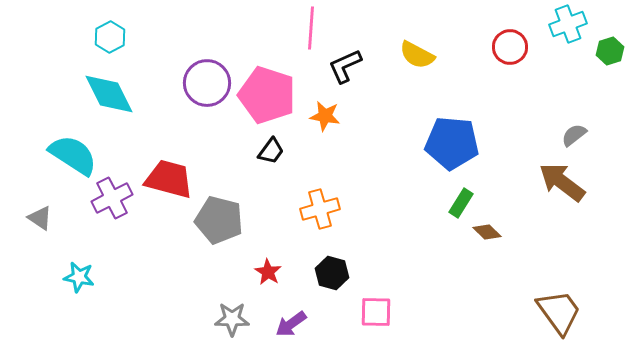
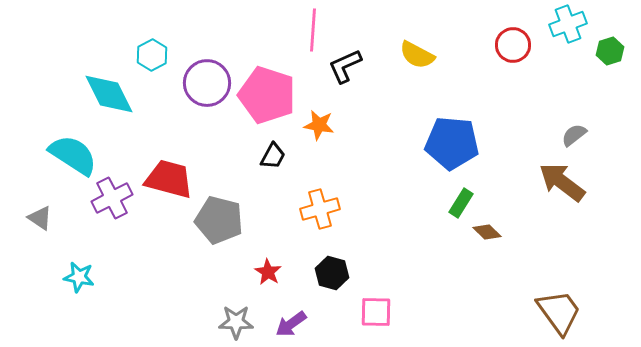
pink line: moved 2 px right, 2 px down
cyan hexagon: moved 42 px right, 18 px down
red circle: moved 3 px right, 2 px up
orange star: moved 6 px left, 9 px down
black trapezoid: moved 2 px right, 5 px down; rotated 8 degrees counterclockwise
gray star: moved 4 px right, 3 px down
